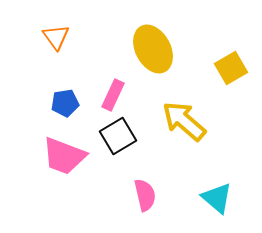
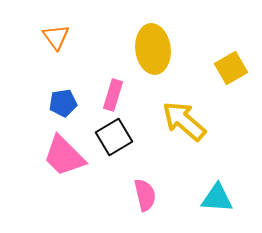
yellow ellipse: rotated 21 degrees clockwise
pink rectangle: rotated 8 degrees counterclockwise
blue pentagon: moved 2 px left
black square: moved 4 px left, 1 px down
pink trapezoid: rotated 24 degrees clockwise
cyan triangle: rotated 36 degrees counterclockwise
